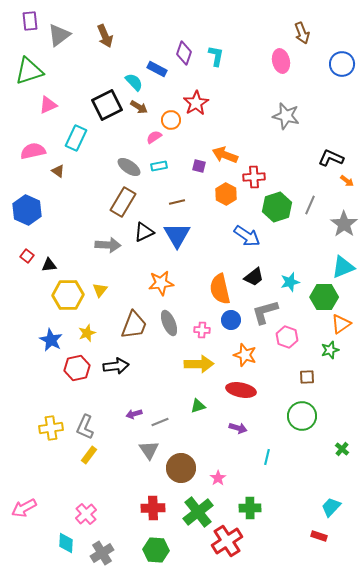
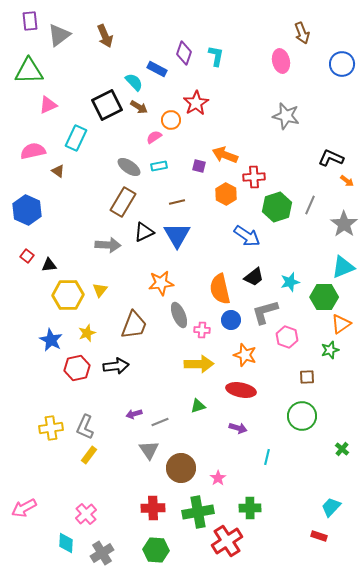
green triangle at (29, 71): rotated 16 degrees clockwise
gray ellipse at (169, 323): moved 10 px right, 8 px up
green cross at (198, 512): rotated 28 degrees clockwise
